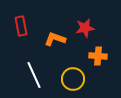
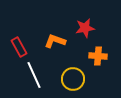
red rectangle: moved 2 px left, 21 px down; rotated 18 degrees counterclockwise
orange L-shape: moved 2 px down
